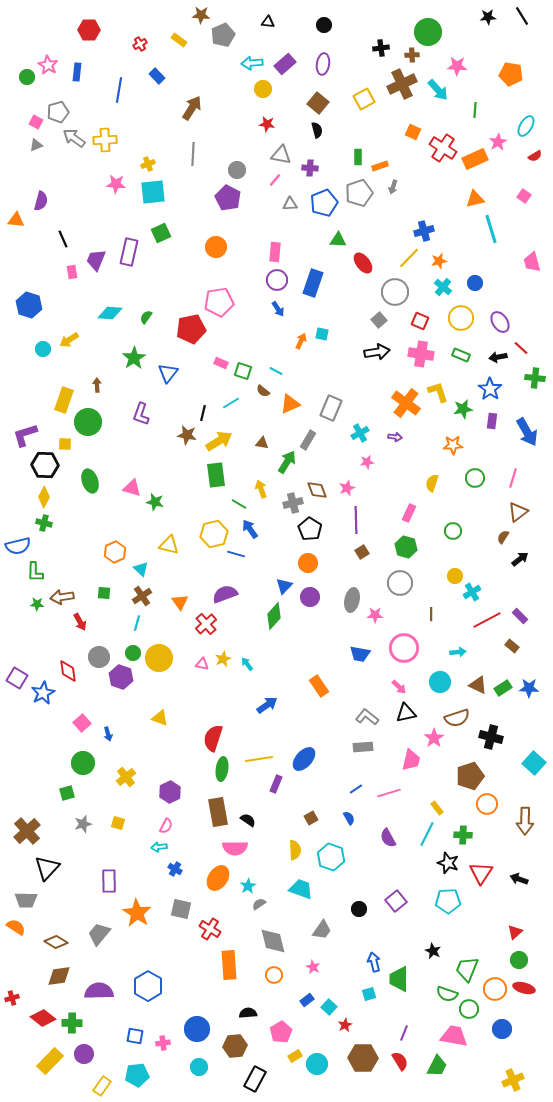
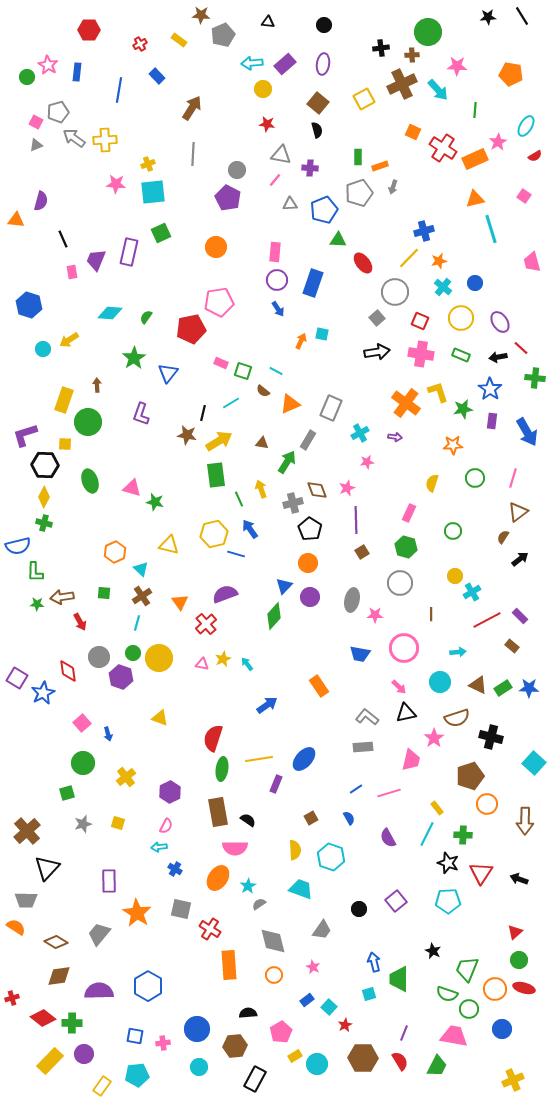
blue pentagon at (324, 203): moved 7 px down
gray square at (379, 320): moved 2 px left, 2 px up
green line at (239, 504): moved 5 px up; rotated 35 degrees clockwise
